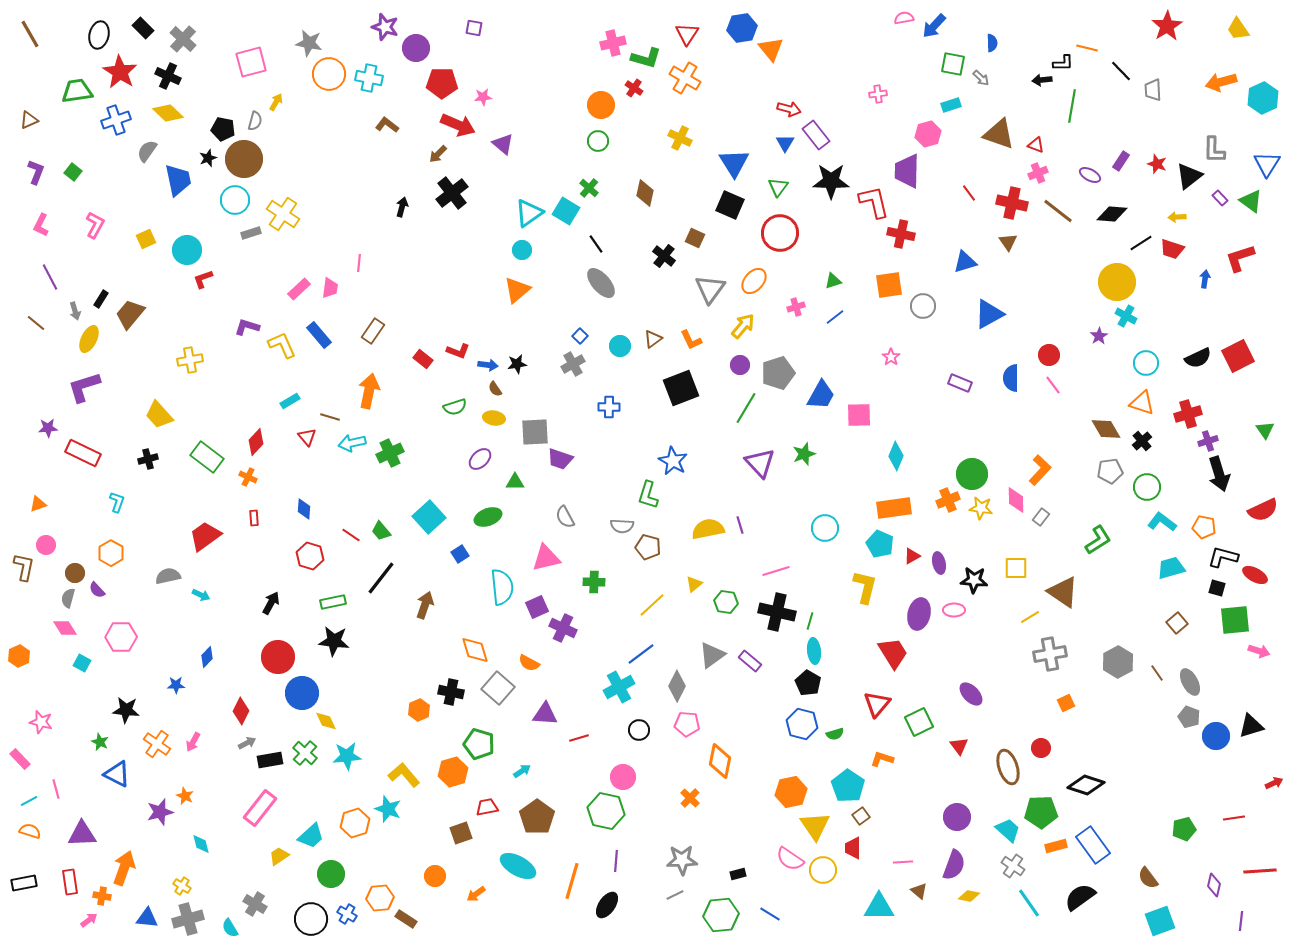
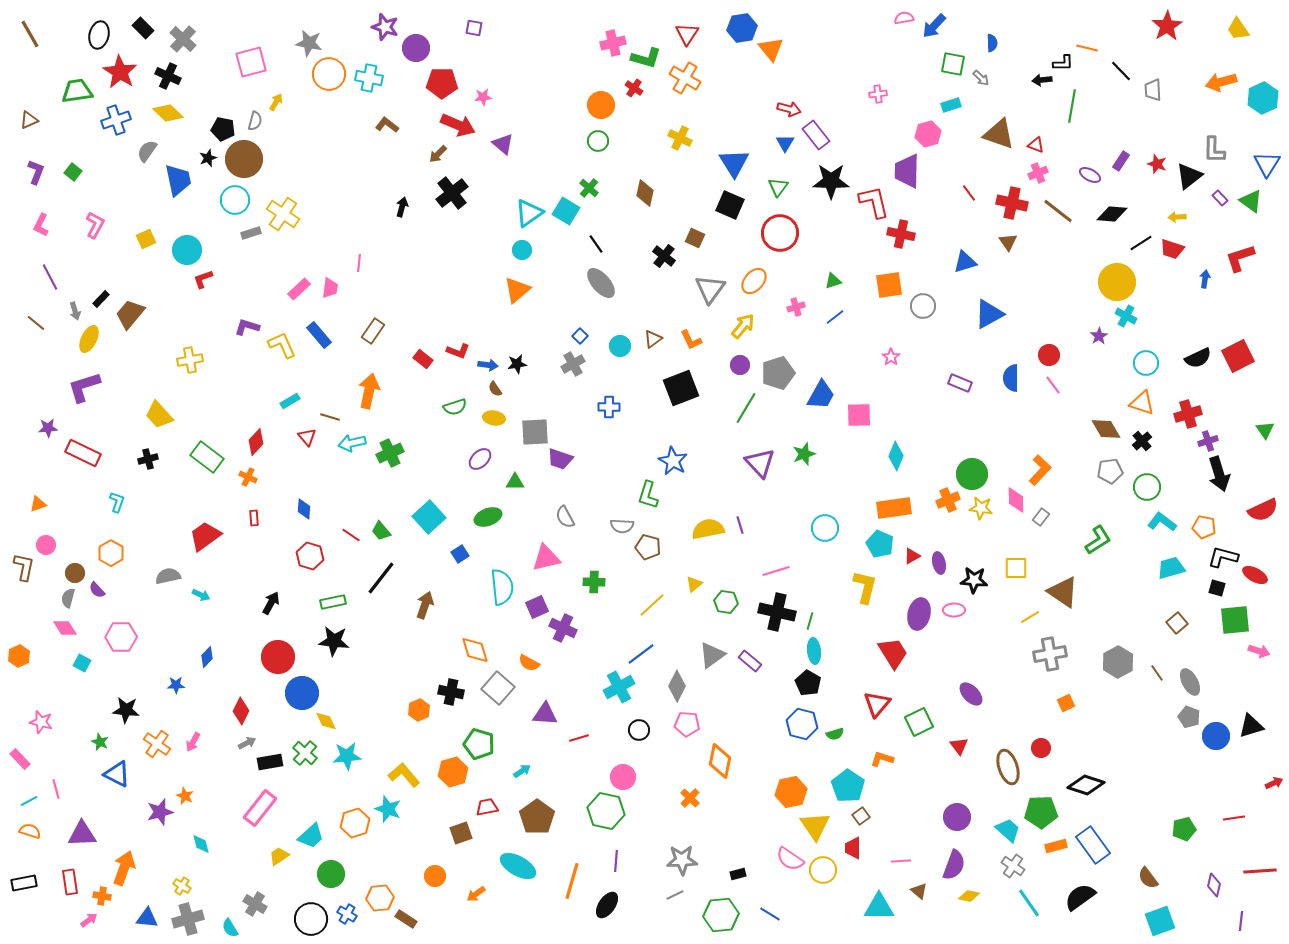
black rectangle at (101, 299): rotated 12 degrees clockwise
black rectangle at (270, 760): moved 2 px down
pink line at (903, 862): moved 2 px left, 1 px up
